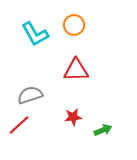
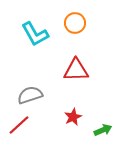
orange circle: moved 1 px right, 2 px up
red star: rotated 18 degrees counterclockwise
